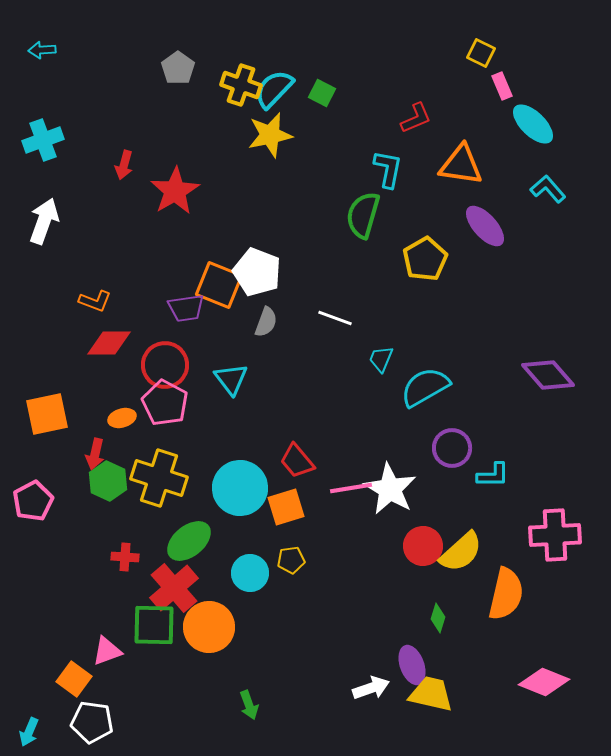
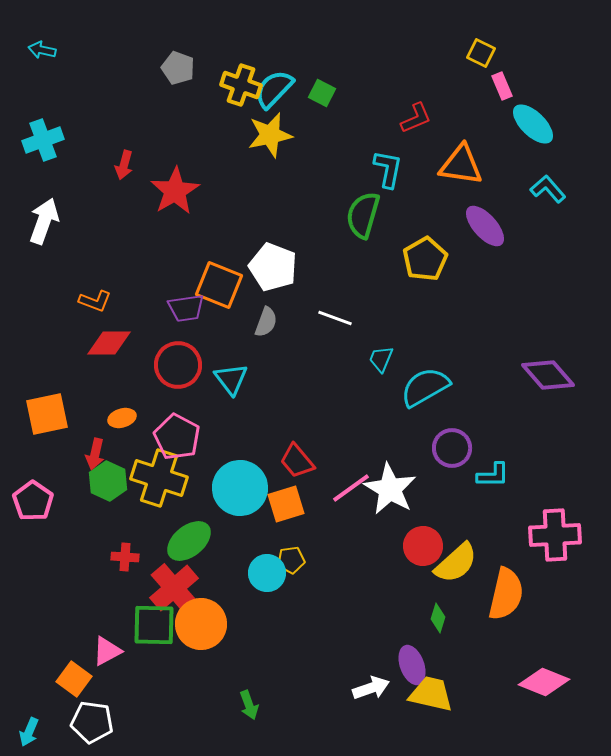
cyan arrow at (42, 50): rotated 16 degrees clockwise
gray pentagon at (178, 68): rotated 16 degrees counterclockwise
white pentagon at (257, 272): moved 16 px right, 5 px up
red circle at (165, 365): moved 13 px right
pink pentagon at (165, 403): moved 12 px right, 34 px down
pink line at (351, 488): rotated 27 degrees counterclockwise
pink pentagon at (33, 501): rotated 9 degrees counterclockwise
orange square at (286, 507): moved 3 px up
yellow semicircle at (461, 552): moved 5 px left, 11 px down
cyan circle at (250, 573): moved 17 px right
orange circle at (209, 627): moved 8 px left, 3 px up
pink triangle at (107, 651): rotated 8 degrees counterclockwise
